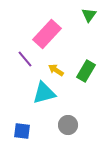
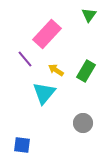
cyan triangle: rotated 35 degrees counterclockwise
gray circle: moved 15 px right, 2 px up
blue square: moved 14 px down
